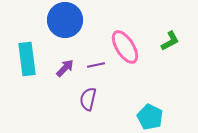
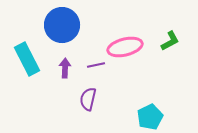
blue circle: moved 3 px left, 5 px down
pink ellipse: rotated 72 degrees counterclockwise
cyan rectangle: rotated 20 degrees counterclockwise
purple arrow: rotated 42 degrees counterclockwise
cyan pentagon: rotated 20 degrees clockwise
